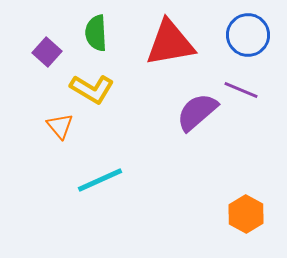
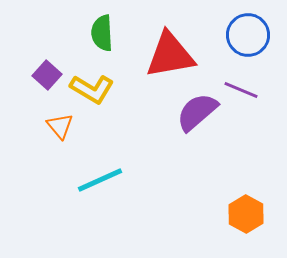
green semicircle: moved 6 px right
red triangle: moved 12 px down
purple square: moved 23 px down
